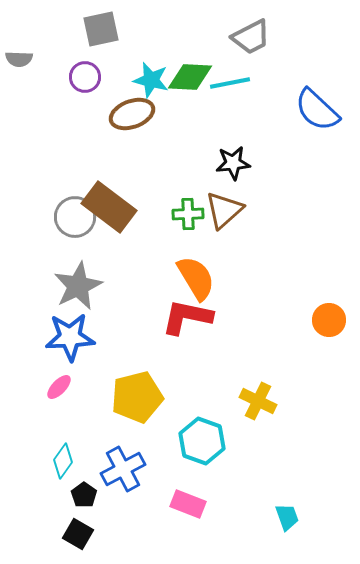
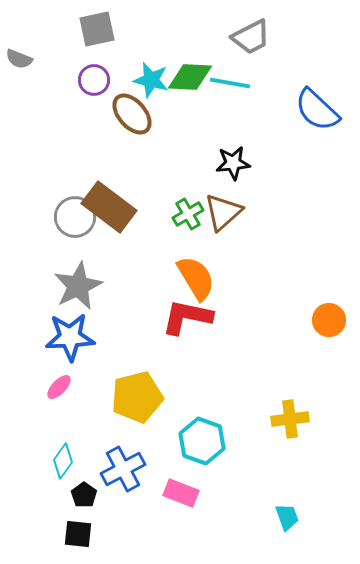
gray square: moved 4 px left
gray semicircle: rotated 20 degrees clockwise
purple circle: moved 9 px right, 3 px down
cyan line: rotated 21 degrees clockwise
brown ellipse: rotated 69 degrees clockwise
brown triangle: moved 1 px left, 2 px down
green cross: rotated 28 degrees counterclockwise
yellow cross: moved 32 px right, 18 px down; rotated 33 degrees counterclockwise
pink rectangle: moved 7 px left, 11 px up
black square: rotated 24 degrees counterclockwise
